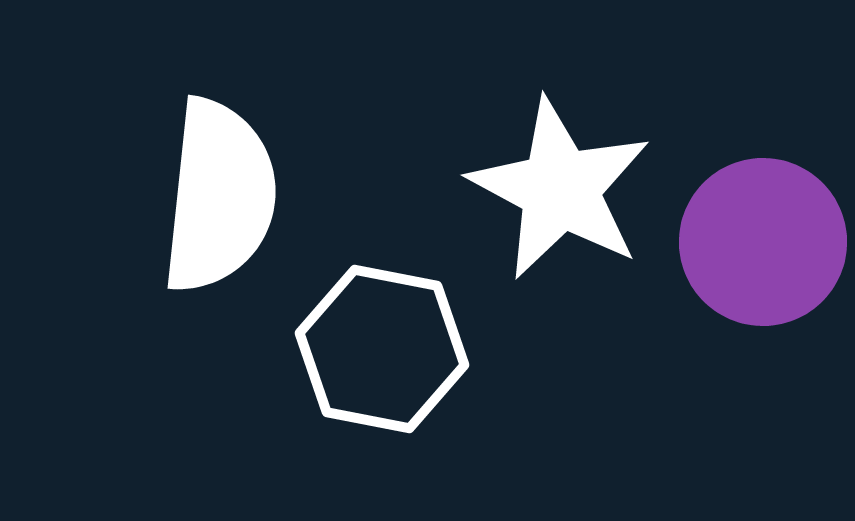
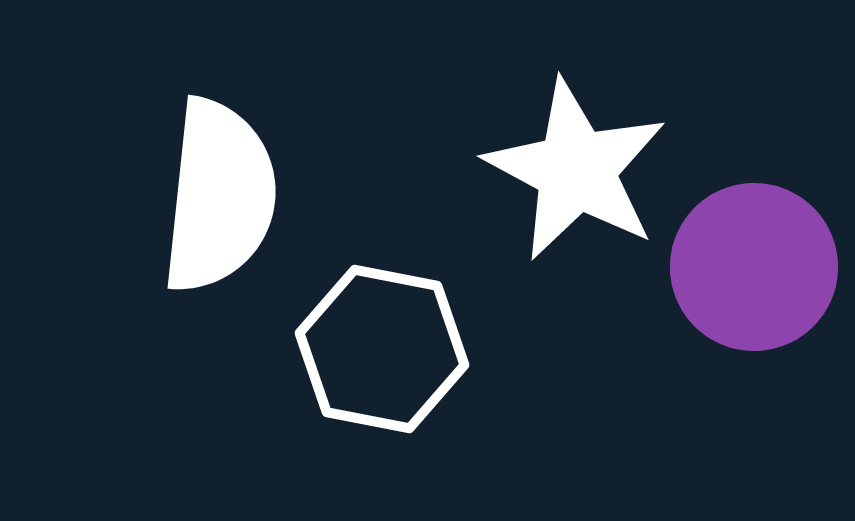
white star: moved 16 px right, 19 px up
purple circle: moved 9 px left, 25 px down
